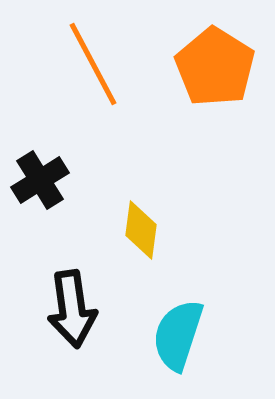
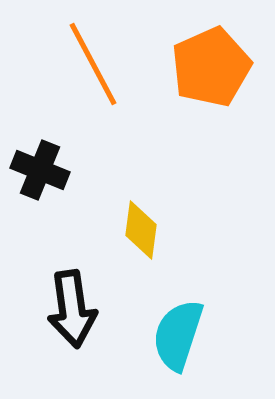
orange pentagon: moved 4 px left; rotated 16 degrees clockwise
black cross: moved 10 px up; rotated 36 degrees counterclockwise
